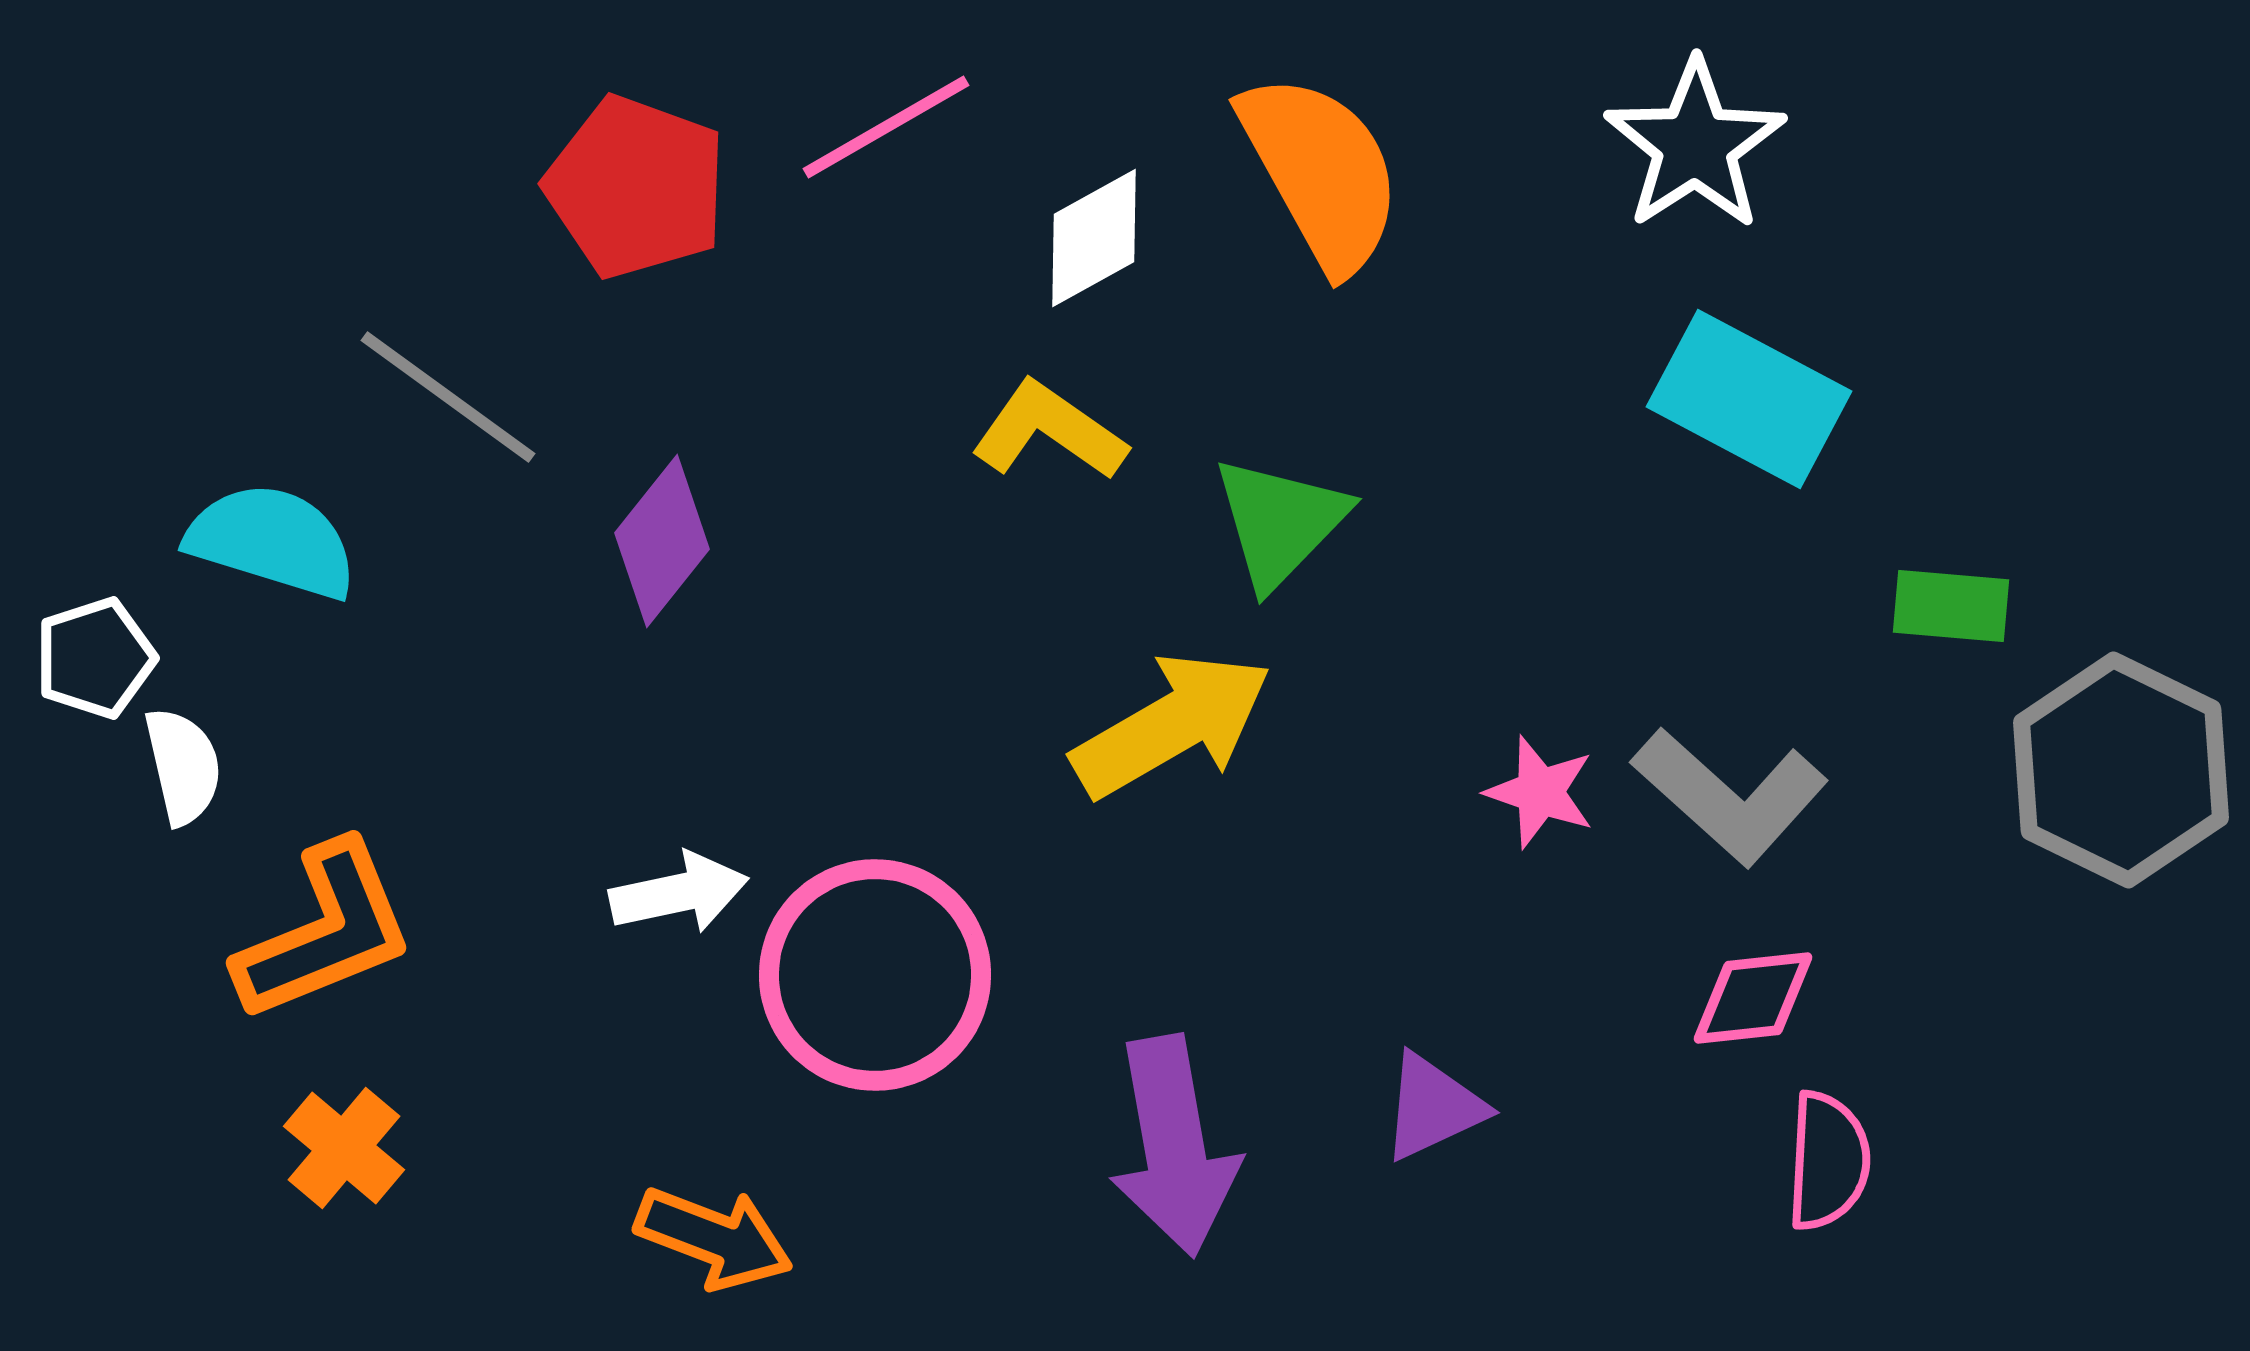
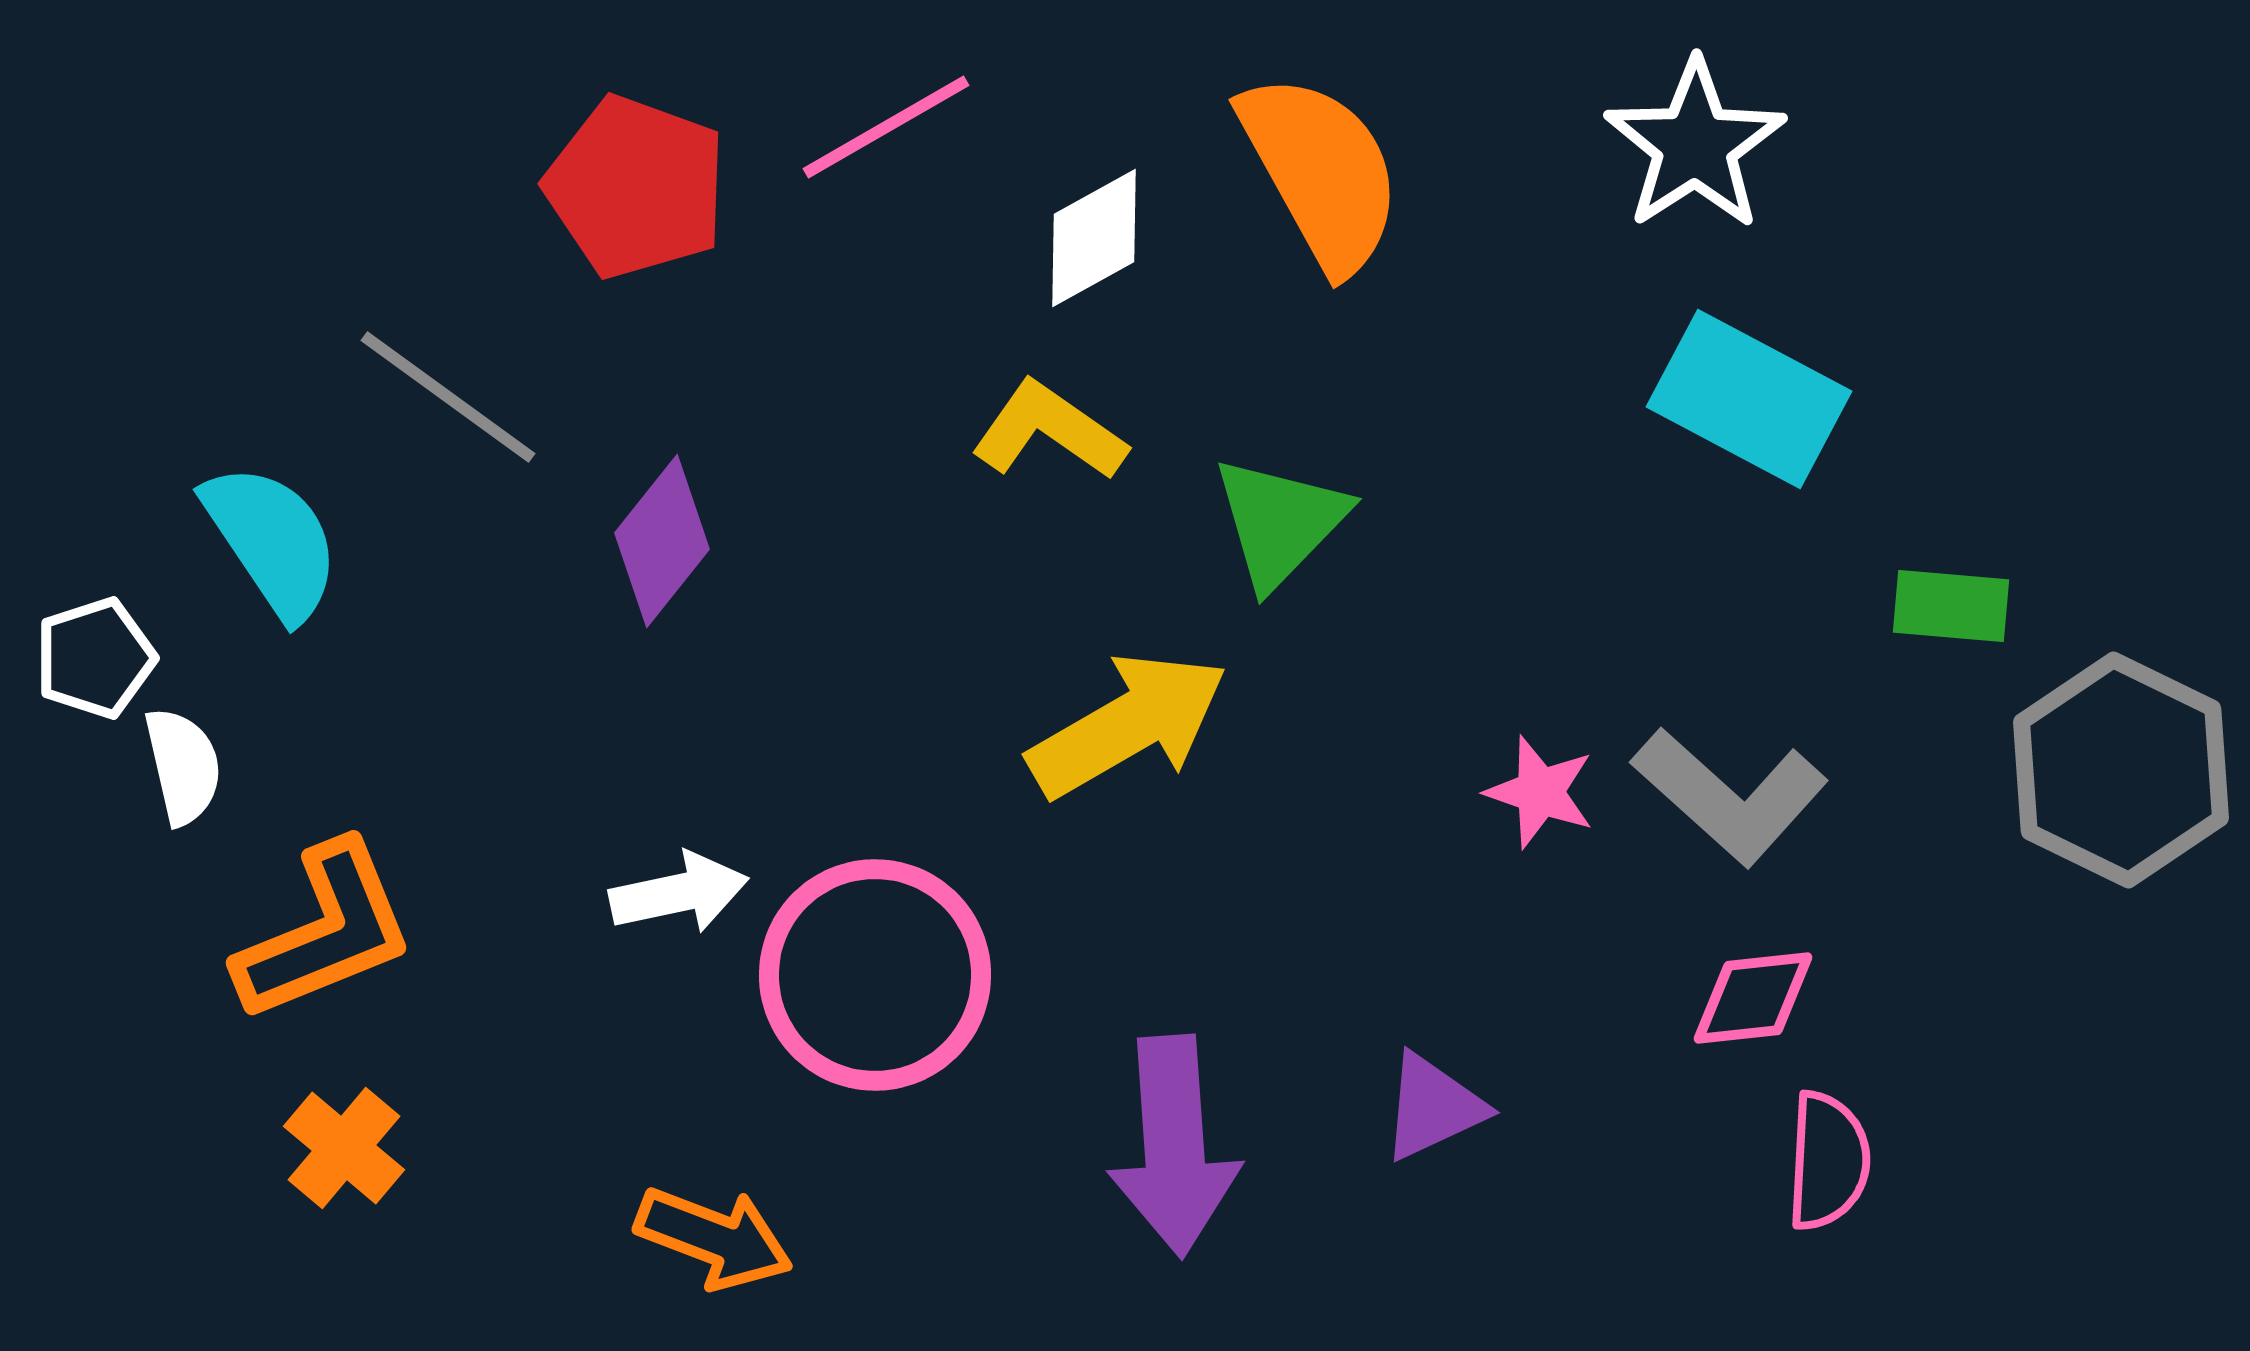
cyan semicircle: rotated 39 degrees clockwise
yellow arrow: moved 44 px left
purple arrow: rotated 6 degrees clockwise
